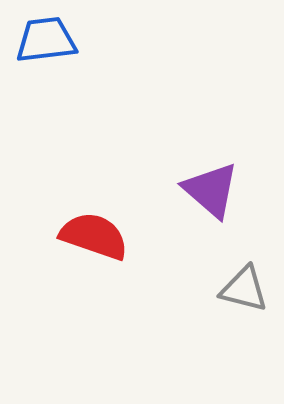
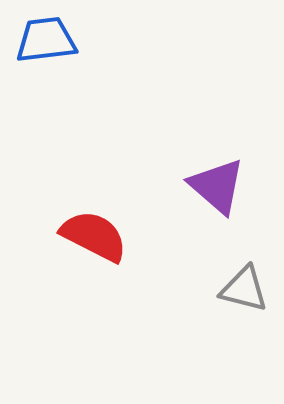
purple triangle: moved 6 px right, 4 px up
red semicircle: rotated 8 degrees clockwise
